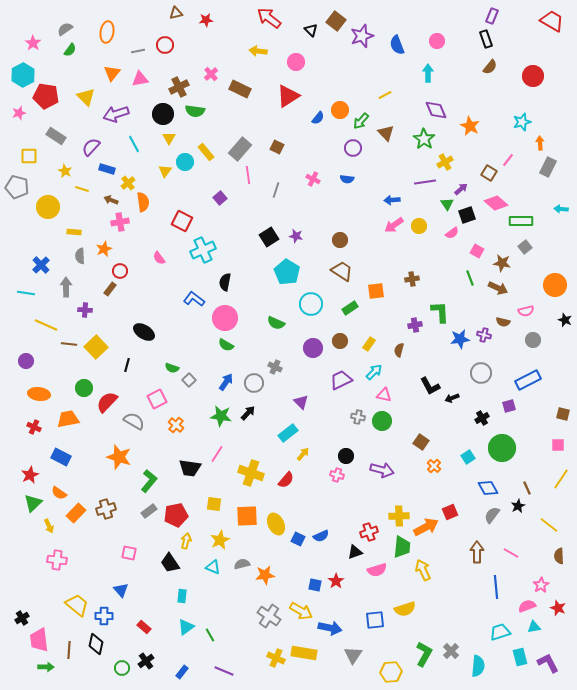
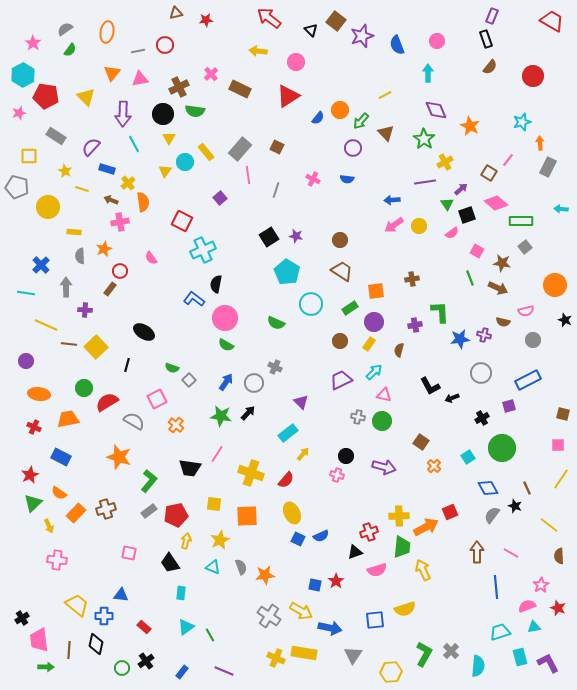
purple arrow at (116, 114): moved 7 px right; rotated 70 degrees counterclockwise
pink semicircle at (159, 258): moved 8 px left
black semicircle at (225, 282): moved 9 px left, 2 px down
purple circle at (313, 348): moved 61 px right, 26 px up
red semicircle at (107, 402): rotated 15 degrees clockwise
purple arrow at (382, 470): moved 2 px right, 3 px up
black star at (518, 506): moved 3 px left; rotated 24 degrees counterclockwise
yellow ellipse at (276, 524): moved 16 px right, 11 px up
gray semicircle at (242, 564): moved 1 px left, 3 px down; rotated 84 degrees clockwise
blue triangle at (121, 590): moved 5 px down; rotated 42 degrees counterclockwise
cyan rectangle at (182, 596): moved 1 px left, 3 px up
